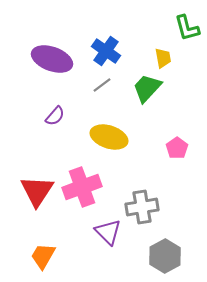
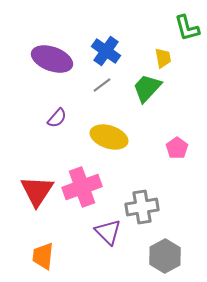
purple semicircle: moved 2 px right, 2 px down
orange trapezoid: rotated 24 degrees counterclockwise
